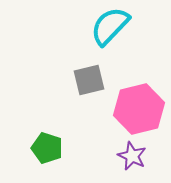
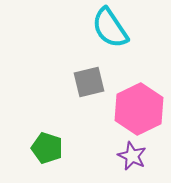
cyan semicircle: moved 2 px down; rotated 78 degrees counterclockwise
gray square: moved 2 px down
pink hexagon: rotated 12 degrees counterclockwise
